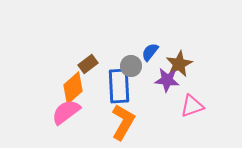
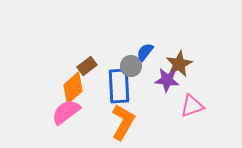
blue semicircle: moved 5 px left
brown rectangle: moved 1 px left, 2 px down
